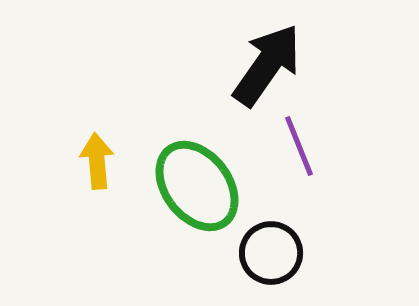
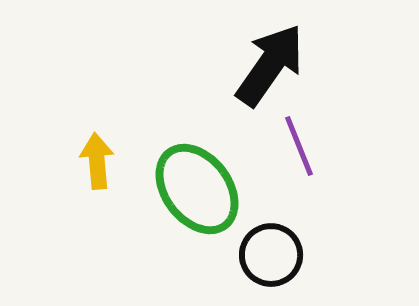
black arrow: moved 3 px right
green ellipse: moved 3 px down
black circle: moved 2 px down
